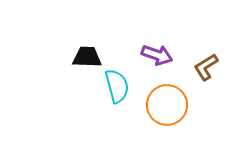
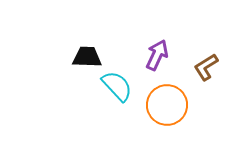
purple arrow: rotated 84 degrees counterclockwise
cyan semicircle: rotated 28 degrees counterclockwise
